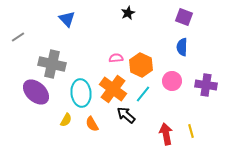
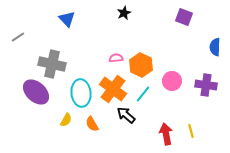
black star: moved 4 px left
blue semicircle: moved 33 px right
